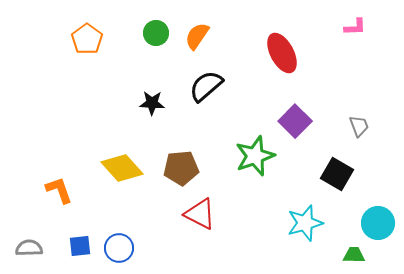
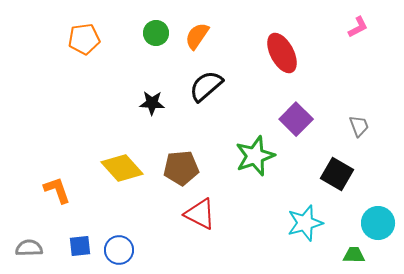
pink L-shape: moved 3 px right; rotated 25 degrees counterclockwise
orange pentagon: moved 3 px left; rotated 28 degrees clockwise
purple square: moved 1 px right, 2 px up
orange L-shape: moved 2 px left
blue circle: moved 2 px down
